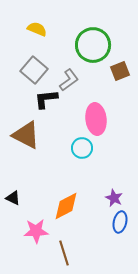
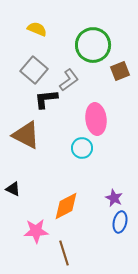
black triangle: moved 9 px up
